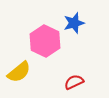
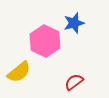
red semicircle: rotated 12 degrees counterclockwise
